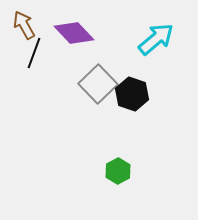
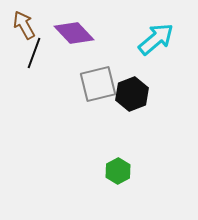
gray square: rotated 30 degrees clockwise
black hexagon: rotated 20 degrees clockwise
